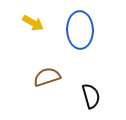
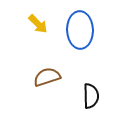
yellow arrow: moved 5 px right, 1 px down; rotated 15 degrees clockwise
black semicircle: rotated 15 degrees clockwise
